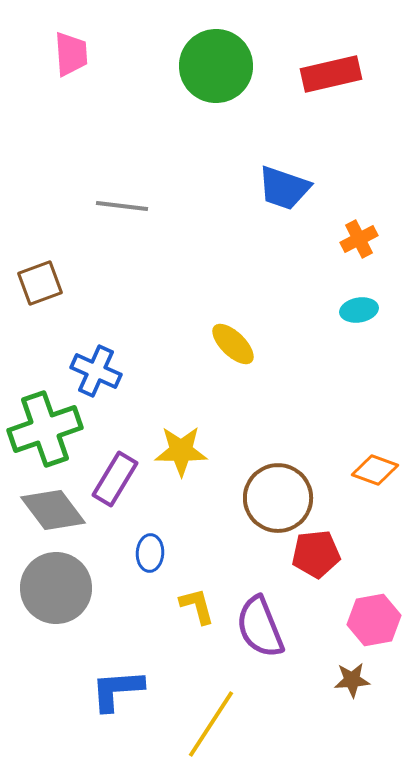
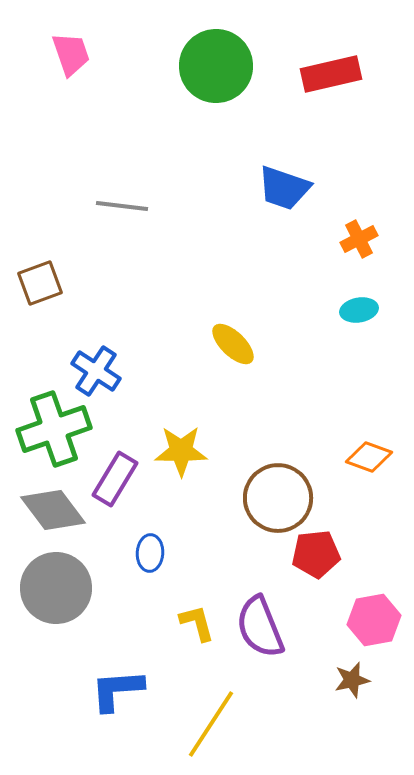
pink trapezoid: rotated 15 degrees counterclockwise
blue cross: rotated 9 degrees clockwise
green cross: moved 9 px right
orange diamond: moved 6 px left, 13 px up
yellow L-shape: moved 17 px down
brown star: rotated 9 degrees counterclockwise
